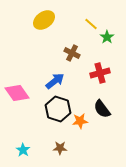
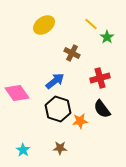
yellow ellipse: moved 5 px down
red cross: moved 5 px down
